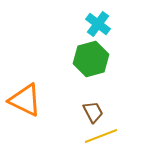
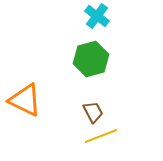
cyan cross: moved 1 px left, 8 px up
